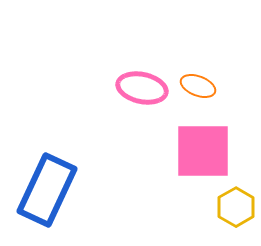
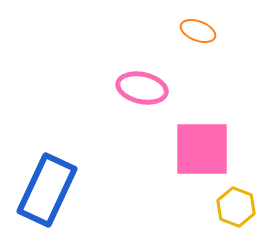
orange ellipse: moved 55 px up
pink square: moved 1 px left, 2 px up
yellow hexagon: rotated 9 degrees counterclockwise
